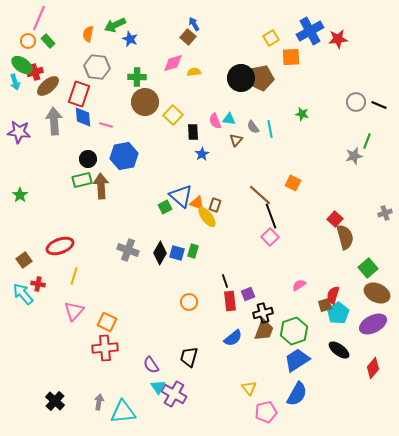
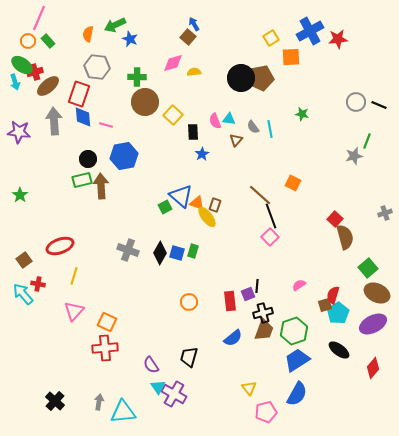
black line at (225, 281): moved 32 px right, 5 px down; rotated 24 degrees clockwise
